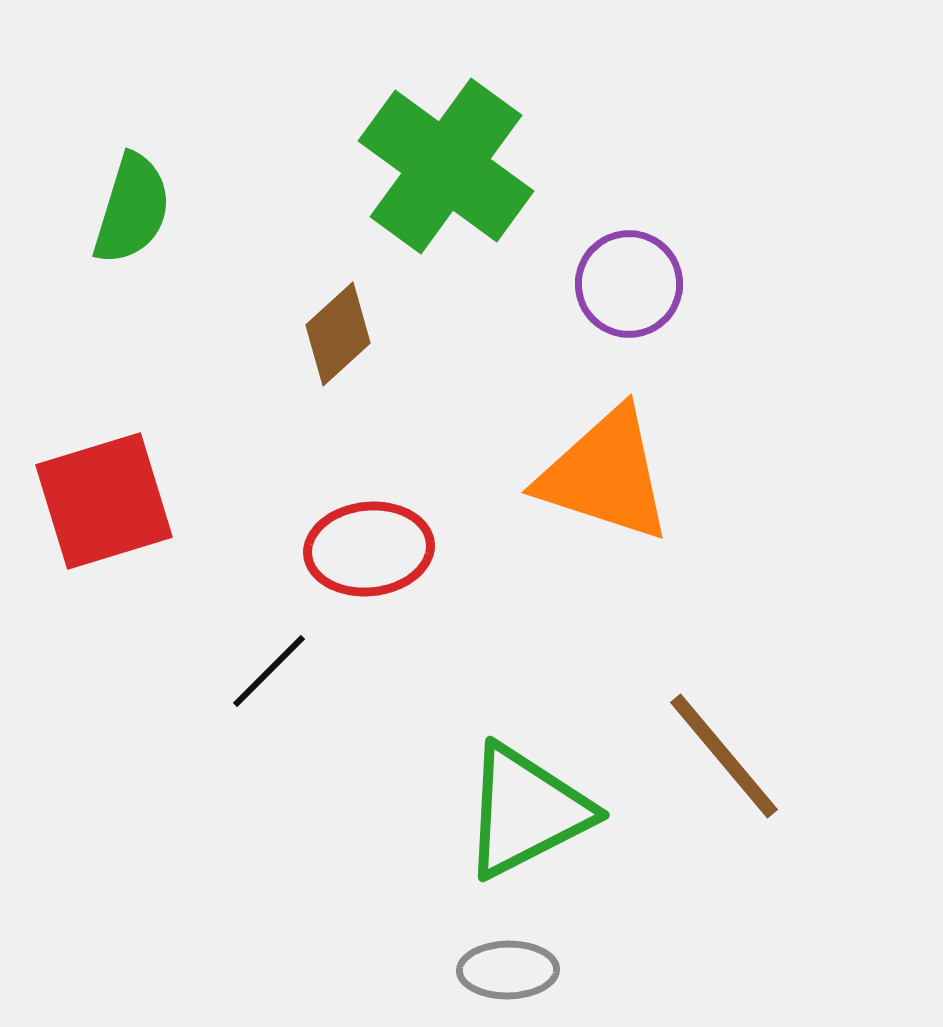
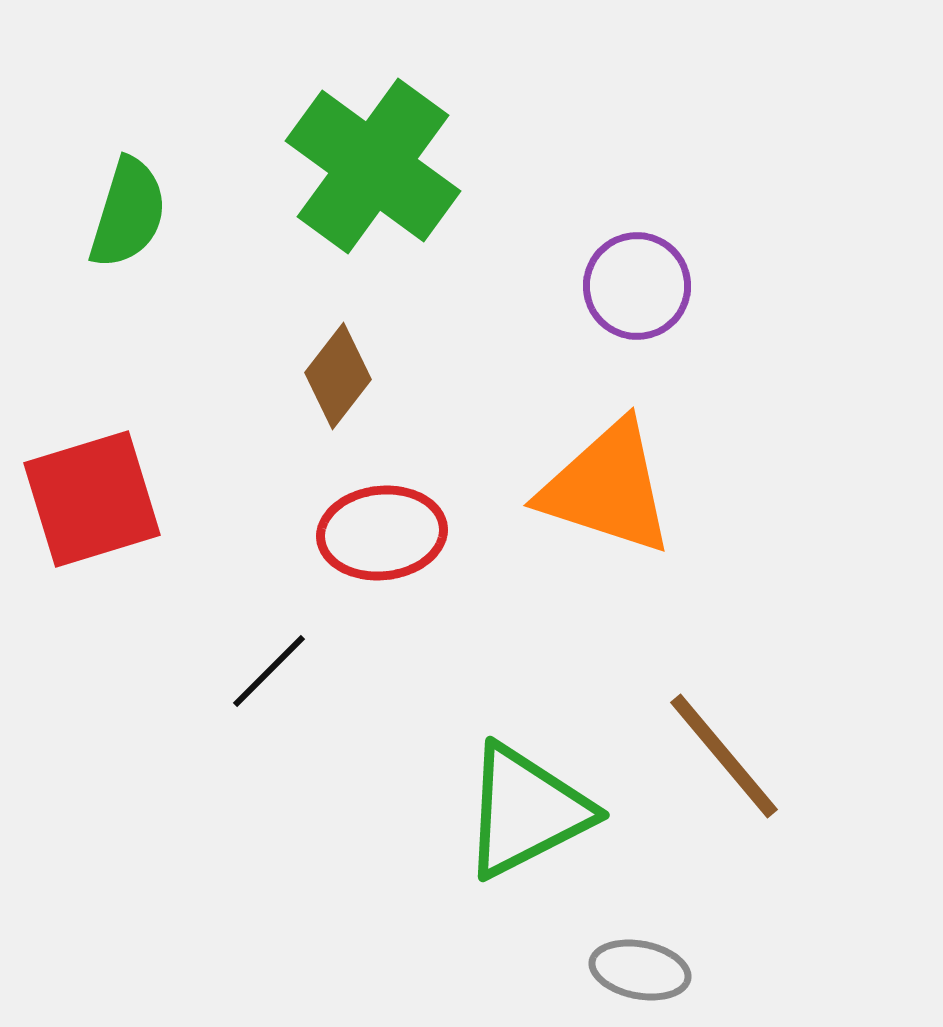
green cross: moved 73 px left
green semicircle: moved 4 px left, 4 px down
purple circle: moved 8 px right, 2 px down
brown diamond: moved 42 px down; rotated 10 degrees counterclockwise
orange triangle: moved 2 px right, 13 px down
red square: moved 12 px left, 2 px up
red ellipse: moved 13 px right, 16 px up
gray ellipse: moved 132 px right; rotated 12 degrees clockwise
